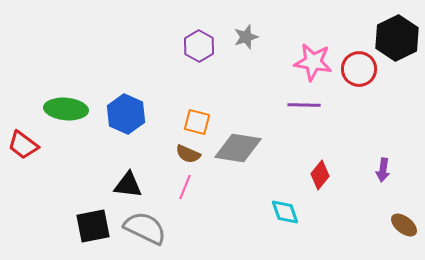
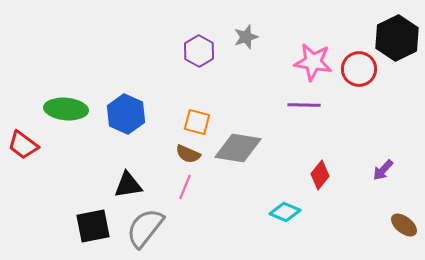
purple hexagon: moved 5 px down
purple arrow: rotated 35 degrees clockwise
black triangle: rotated 16 degrees counterclockwise
cyan diamond: rotated 48 degrees counterclockwise
gray semicircle: rotated 78 degrees counterclockwise
